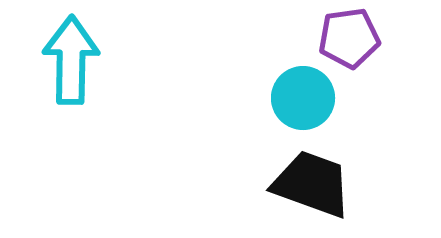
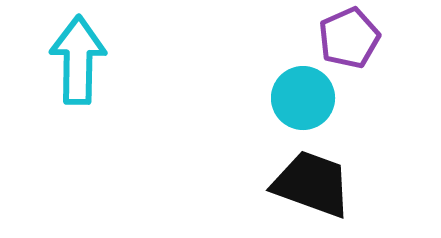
purple pentagon: rotated 16 degrees counterclockwise
cyan arrow: moved 7 px right
